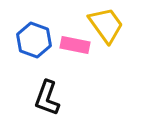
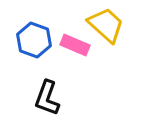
yellow trapezoid: rotated 12 degrees counterclockwise
pink rectangle: rotated 12 degrees clockwise
